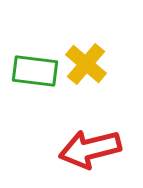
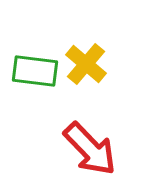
red arrow: rotated 120 degrees counterclockwise
